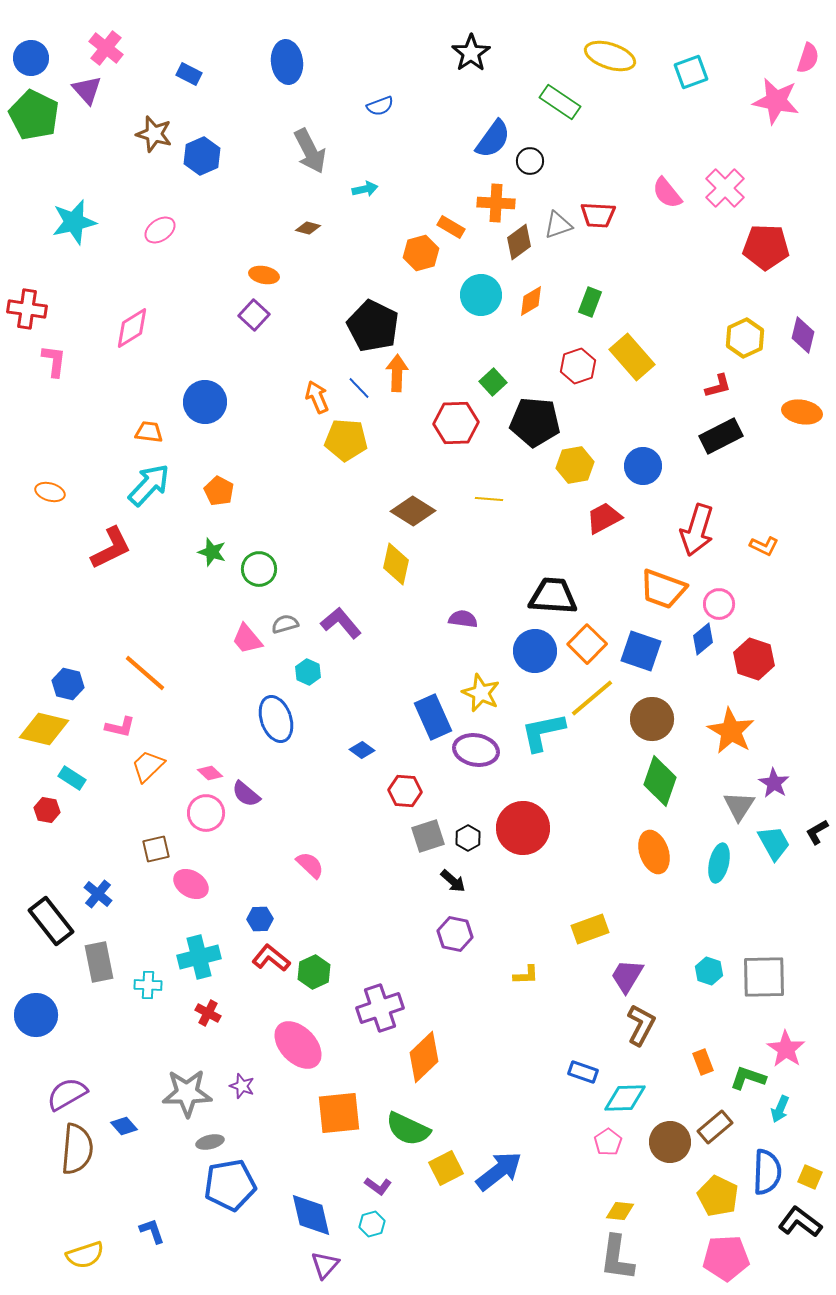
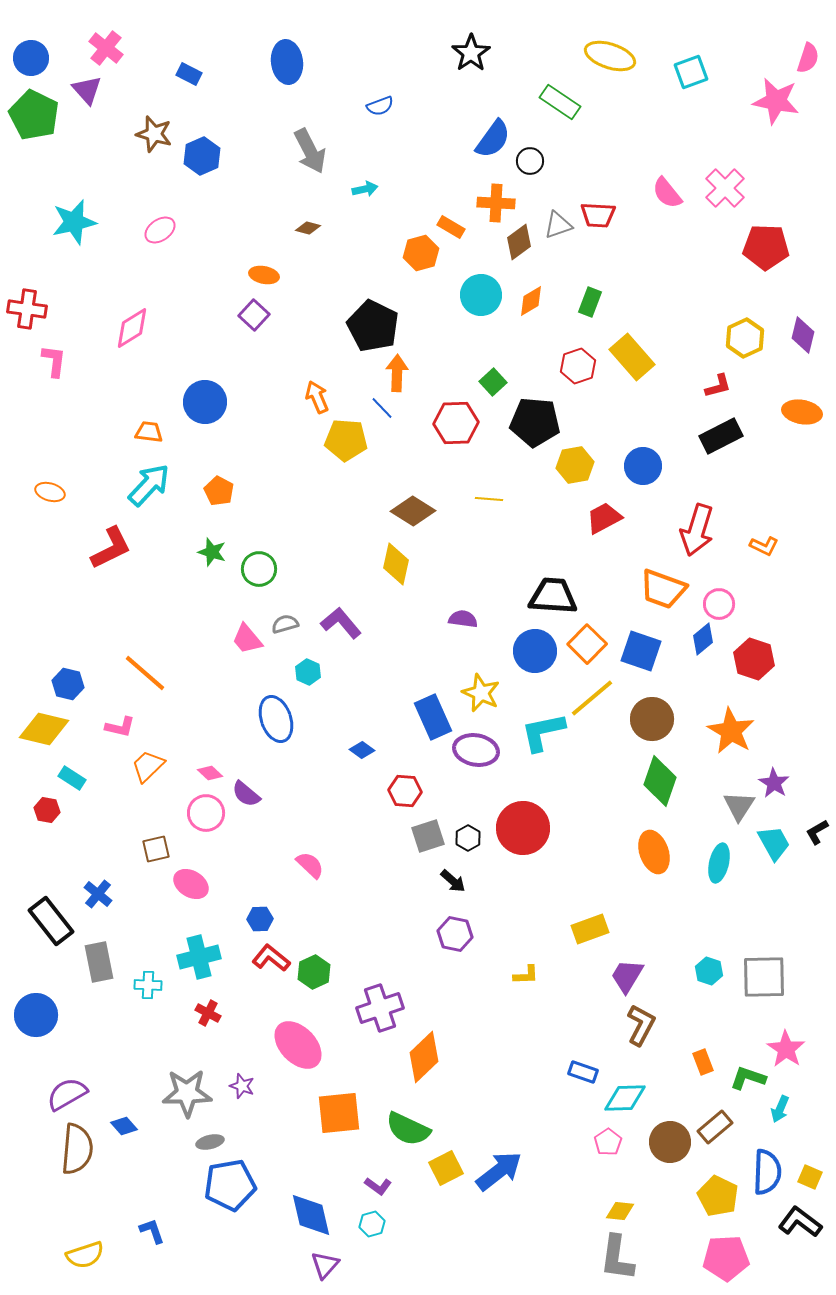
blue line at (359, 388): moved 23 px right, 20 px down
